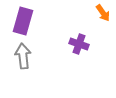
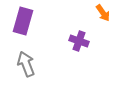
purple cross: moved 3 px up
gray arrow: moved 3 px right, 8 px down; rotated 15 degrees counterclockwise
